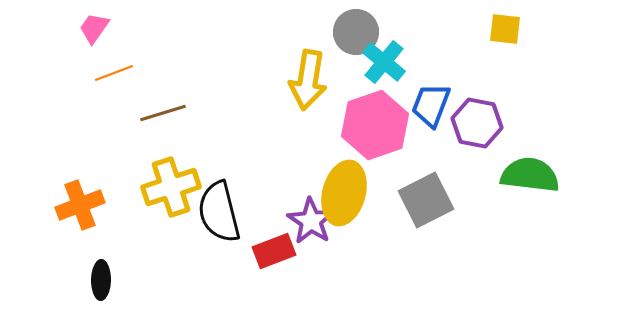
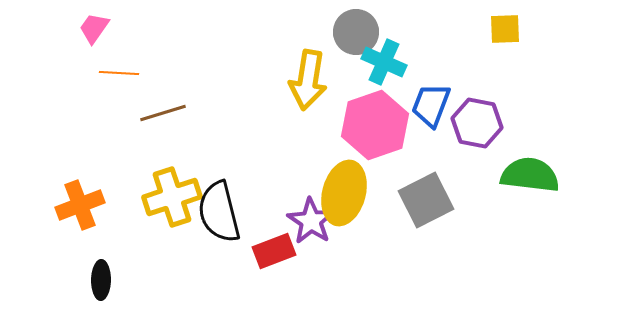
yellow square: rotated 8 degrees counterclockwise
cyan cross: rotated 15 degrees counterclockwise
orange line: moved 5 px right; rotated 24 degrees clockwise
yellow cross: moved 1 px right, 10 px down
